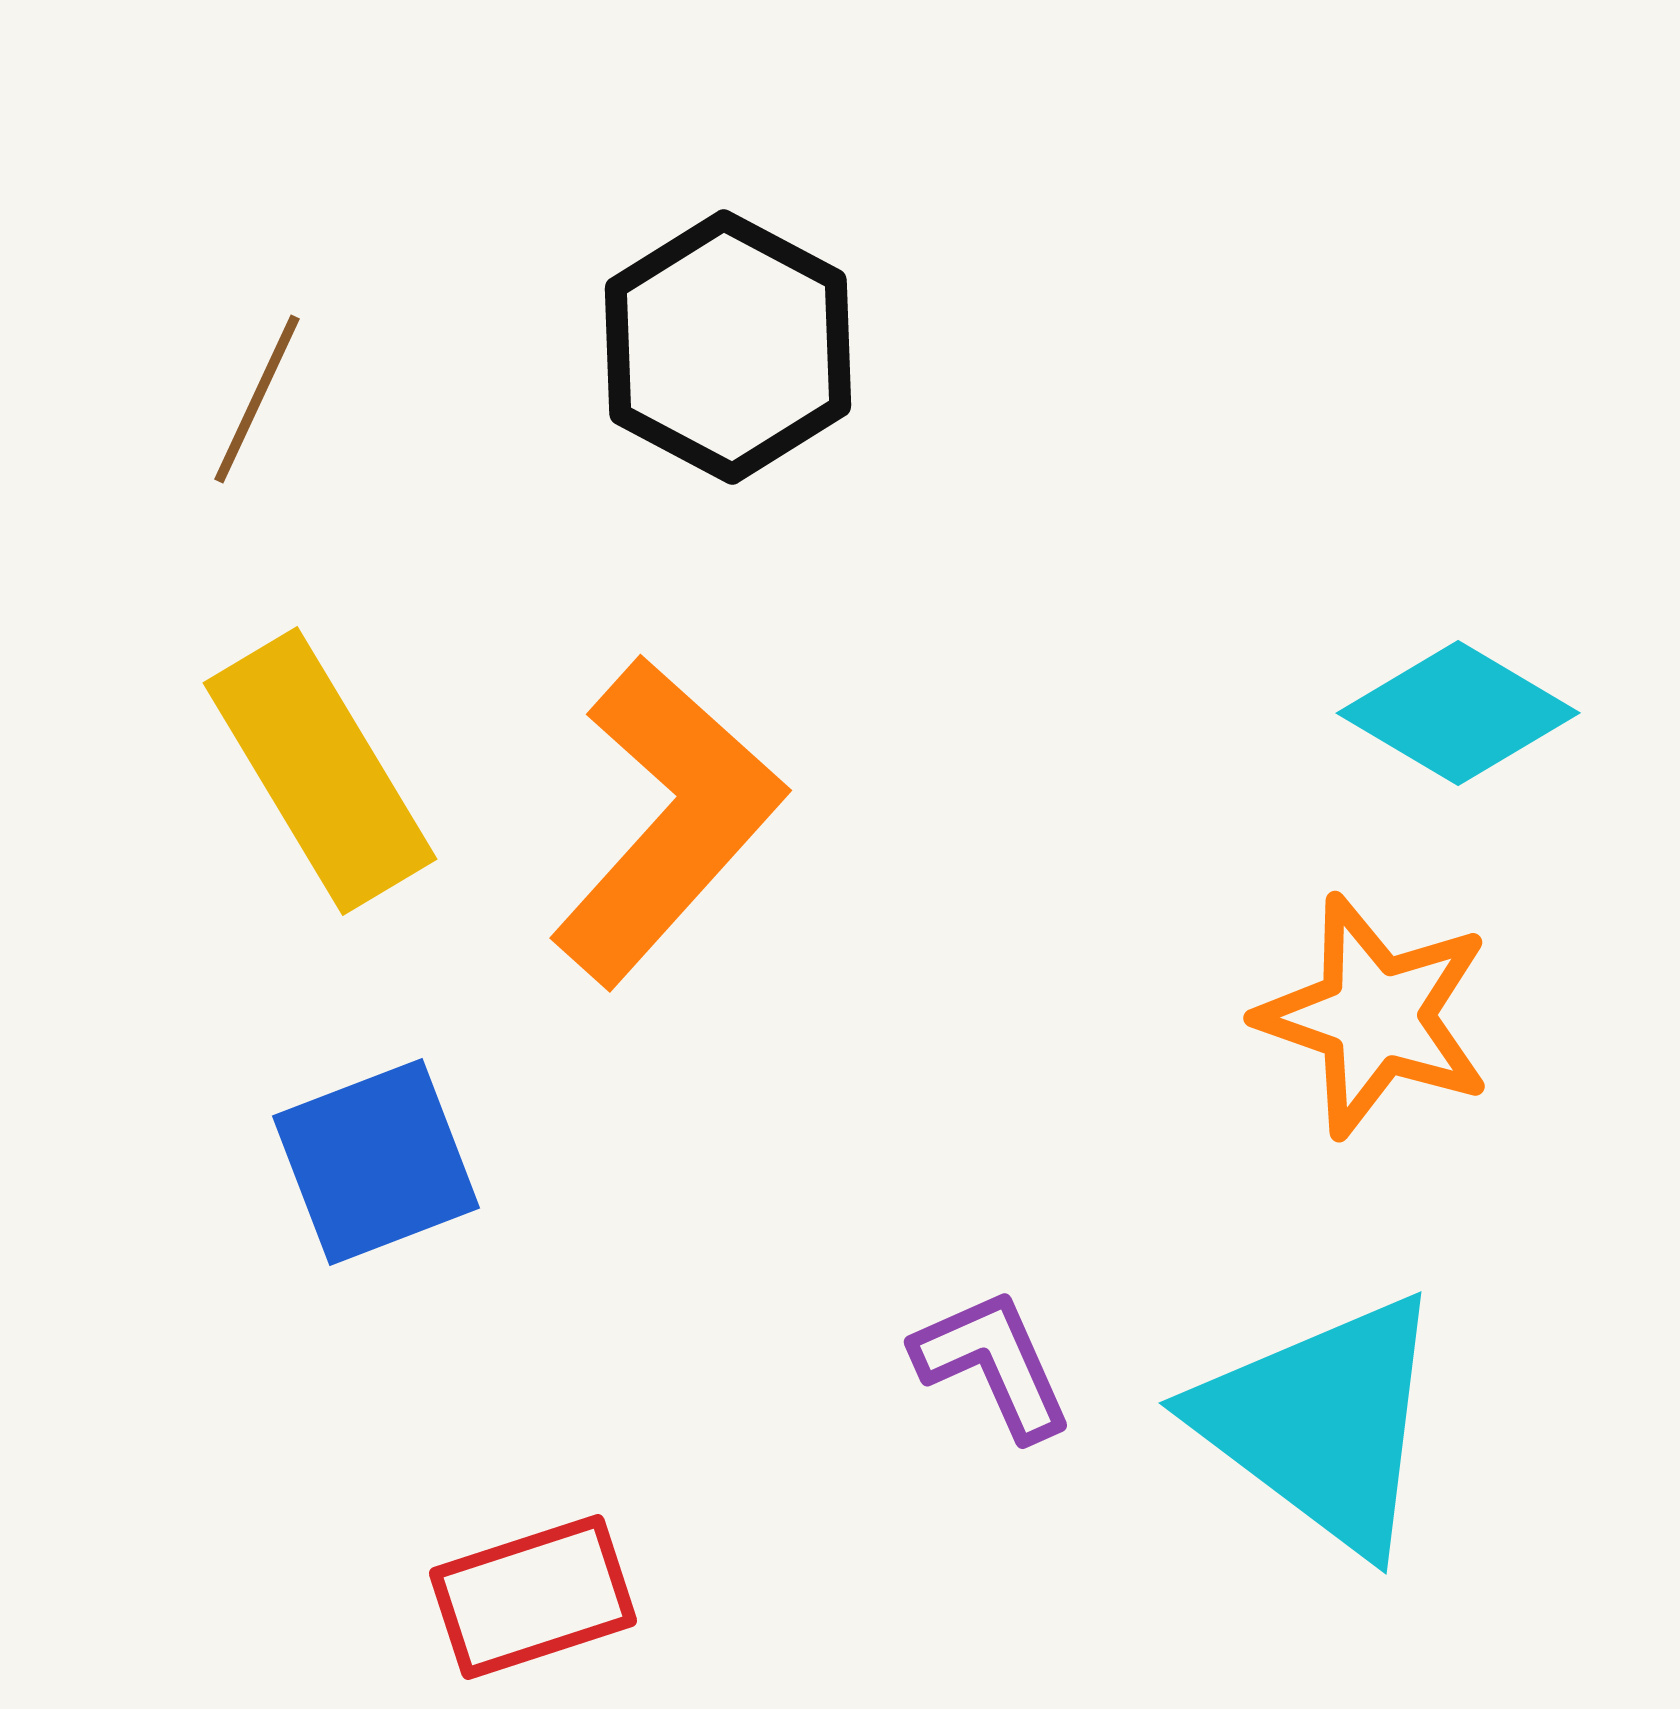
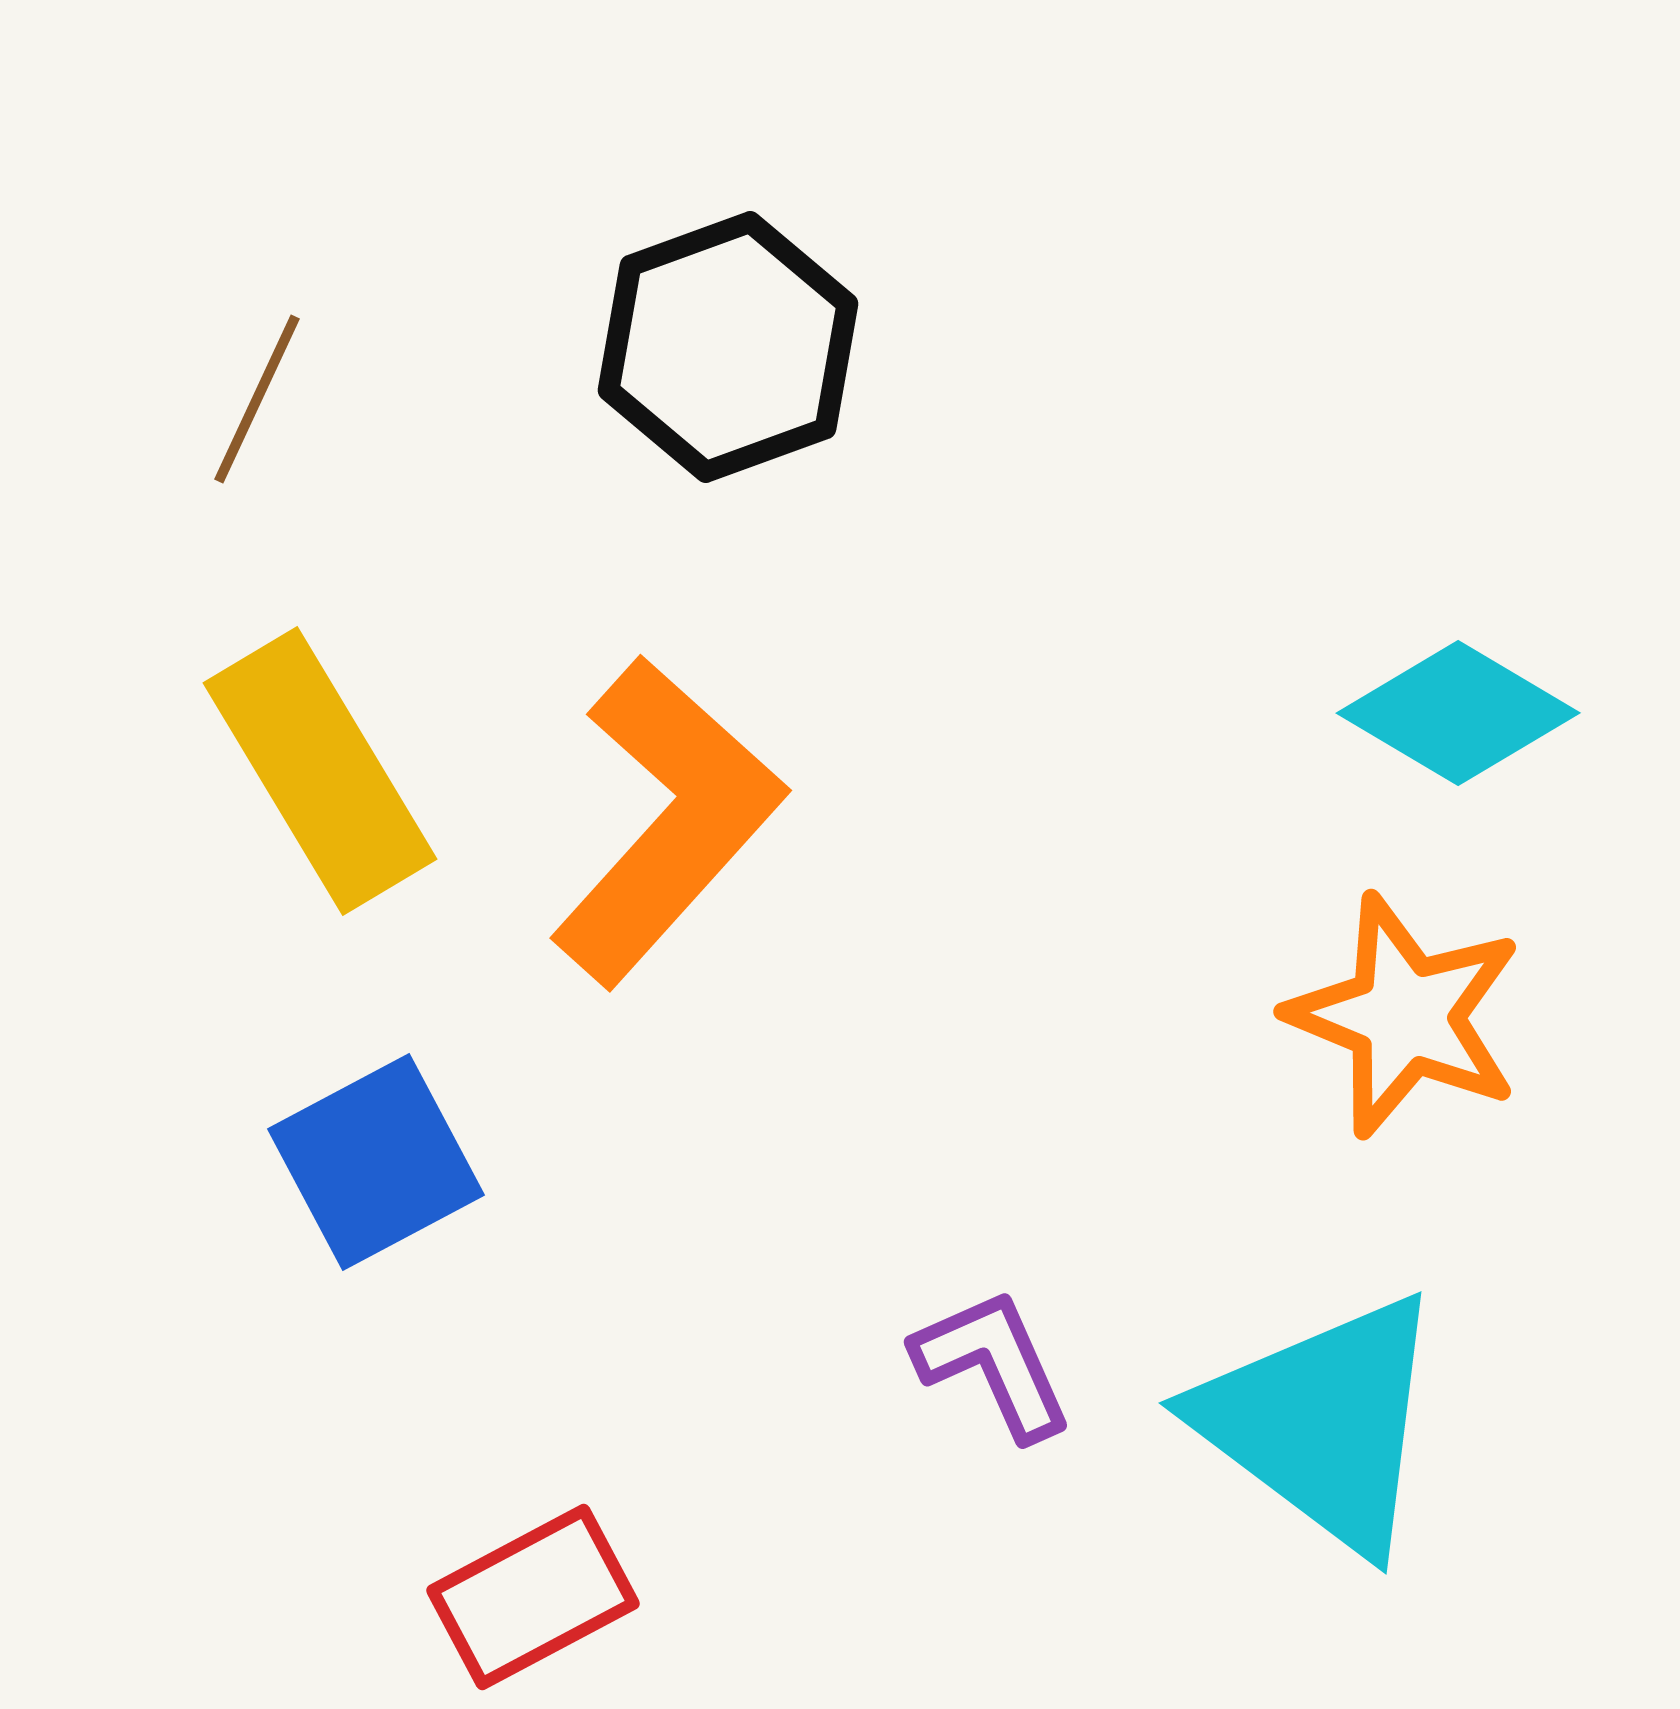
black hexagon: rotated 12 degrees clockwise
orange star: moved 30 px right; rotated 3 degrees clockwise
blue square: rotated 7 degrees counterclockwise
red rectangle: rotated 10 degrees counterclockwise
